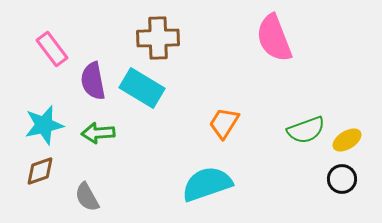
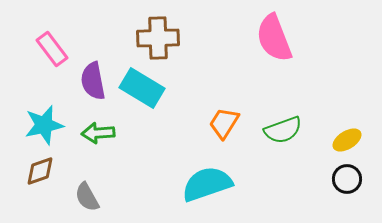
green semicircle: moved 23 px left
black circle: moved 5 px right
